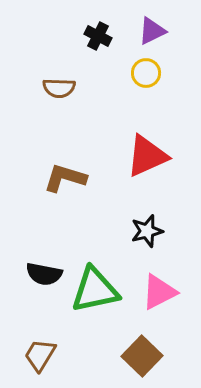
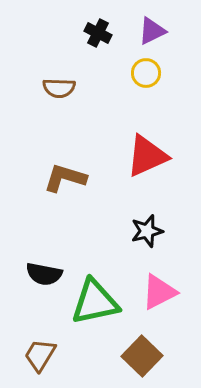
black cross: moved 3 px up
green triangle: moved 12 px down
